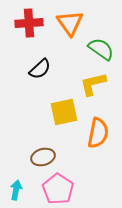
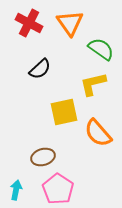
red cross: rotated 32 degrees clockwise
orange semicircle: rotated 128 degrees clockwise
